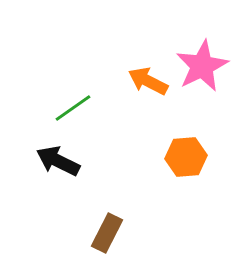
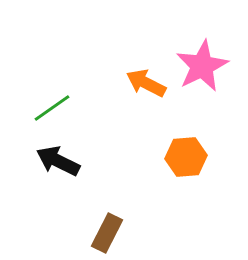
orange arrow: moved 2 px left, 2 px down
green line: moved 21 px left
